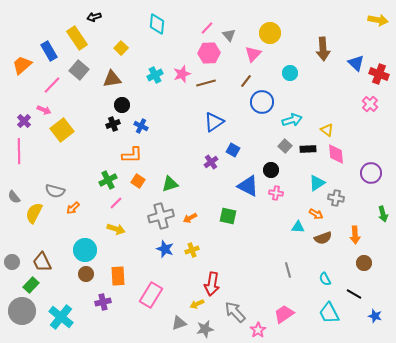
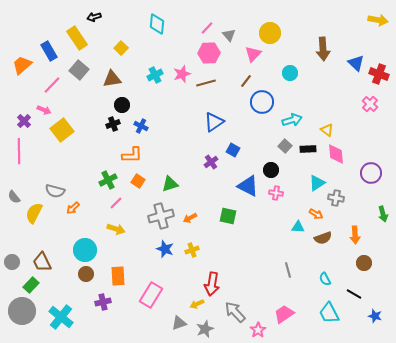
gray star at (205, 329): rotated 12 degrees counterclockwise
